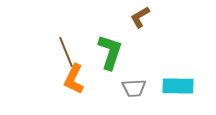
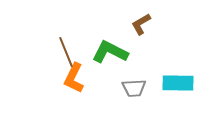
brown L-shape: moved 1 px right, 7 px down
green L-shape: rotated 81 degrees counterclockwise
orange L-shape: moved 1 px up
cyan rectangle: moved 3 px up
